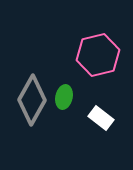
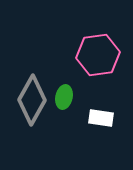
pink hexagon: rotated 6 degrees clockwise
white rectangle: rotated 30 degrees counterclockwise
